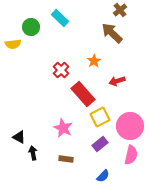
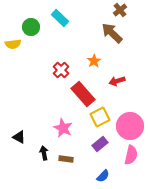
black arrow: moved 11 px right
